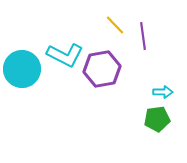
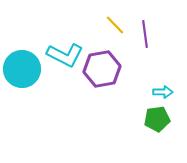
purple line: moved 2 px right, 2 px up
